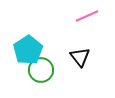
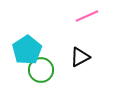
cyan pentagon: moved 1 px left
black triangle: rotated 40 degrees clockwise
